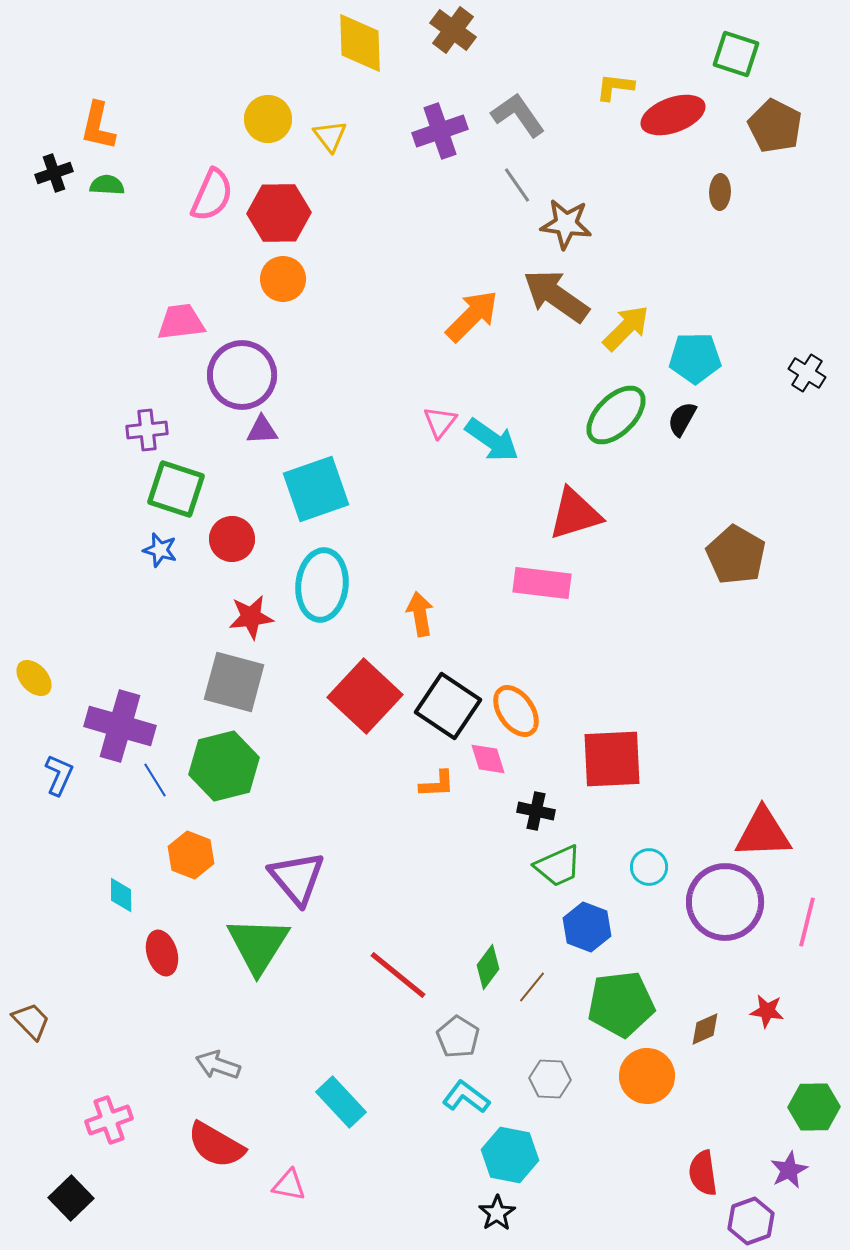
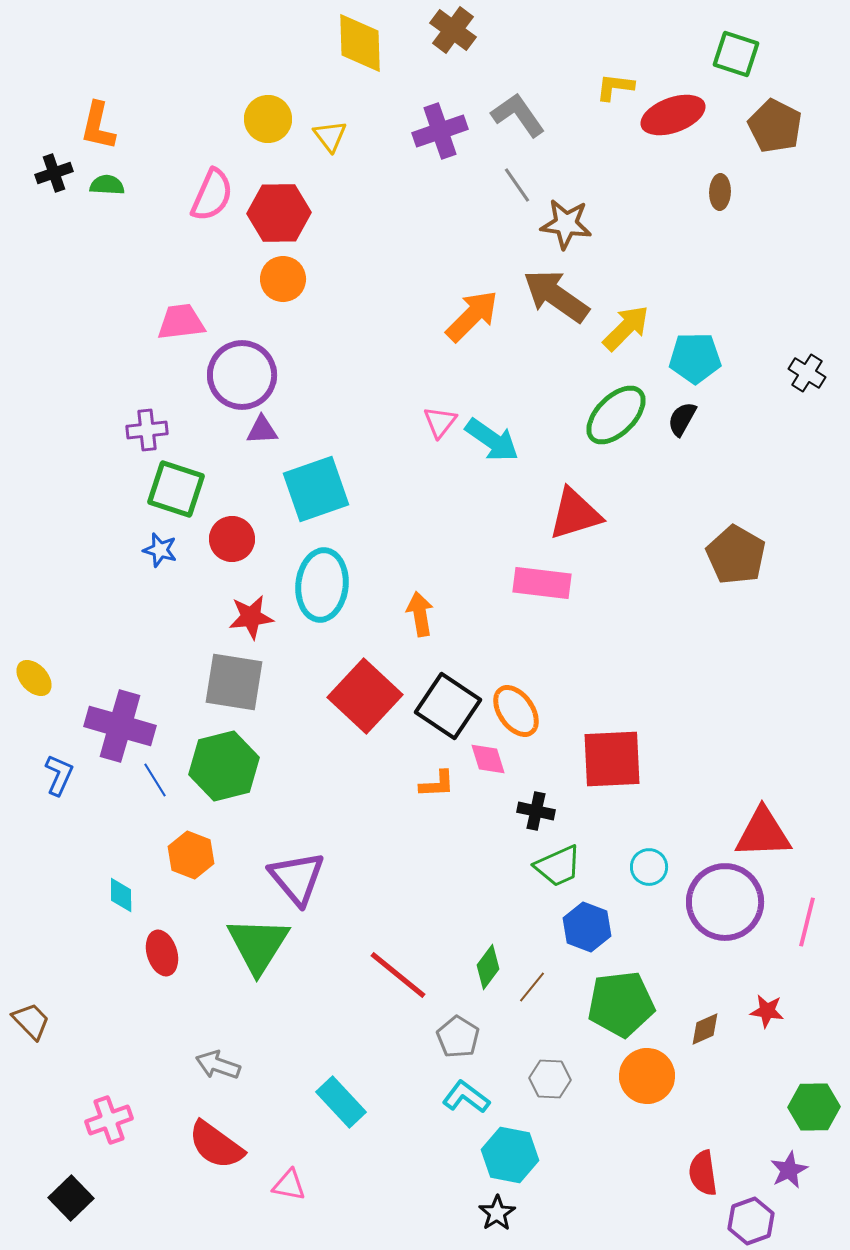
gray square at (234, 682): rotated 6 degrees counterclockwise
red semicircle at (216, 1145): rotated 6 degrees clockwise
